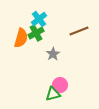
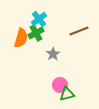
green triangle: moved 14 px right
